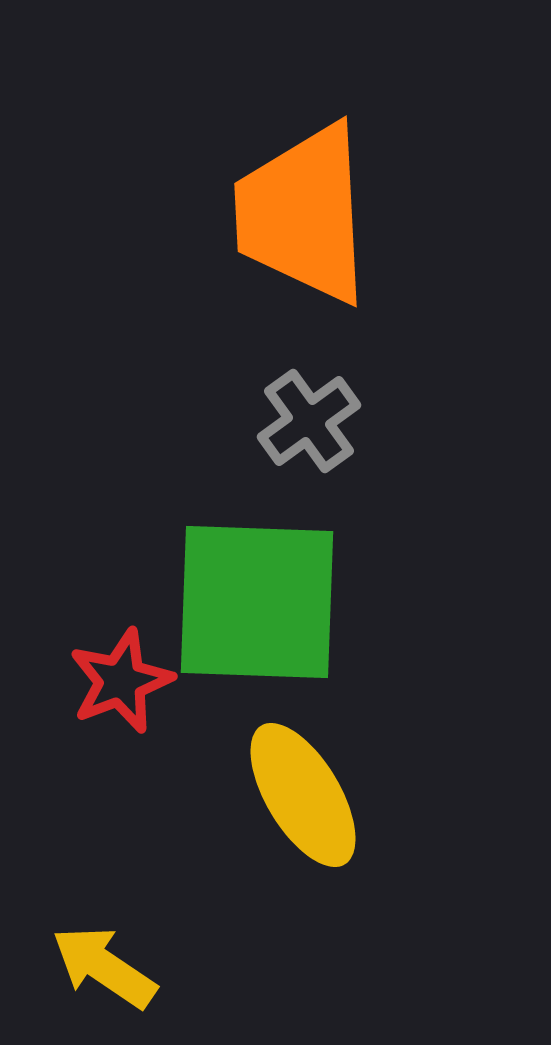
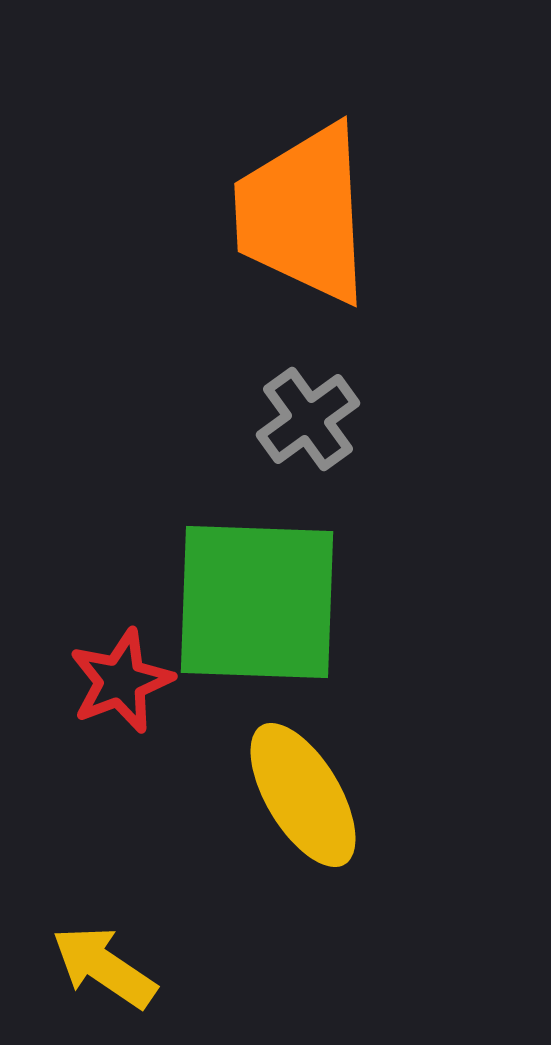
gray cross: moved 1 px left, 2 px up
